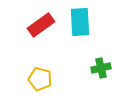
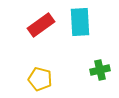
green cross: moved 1 px left, 2 px down
